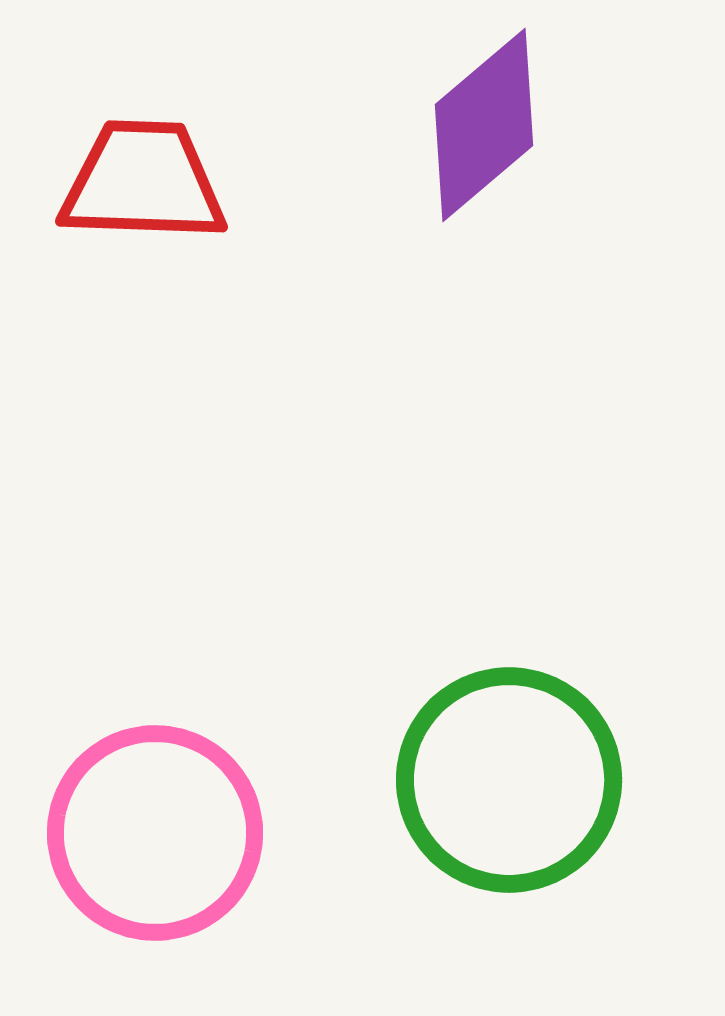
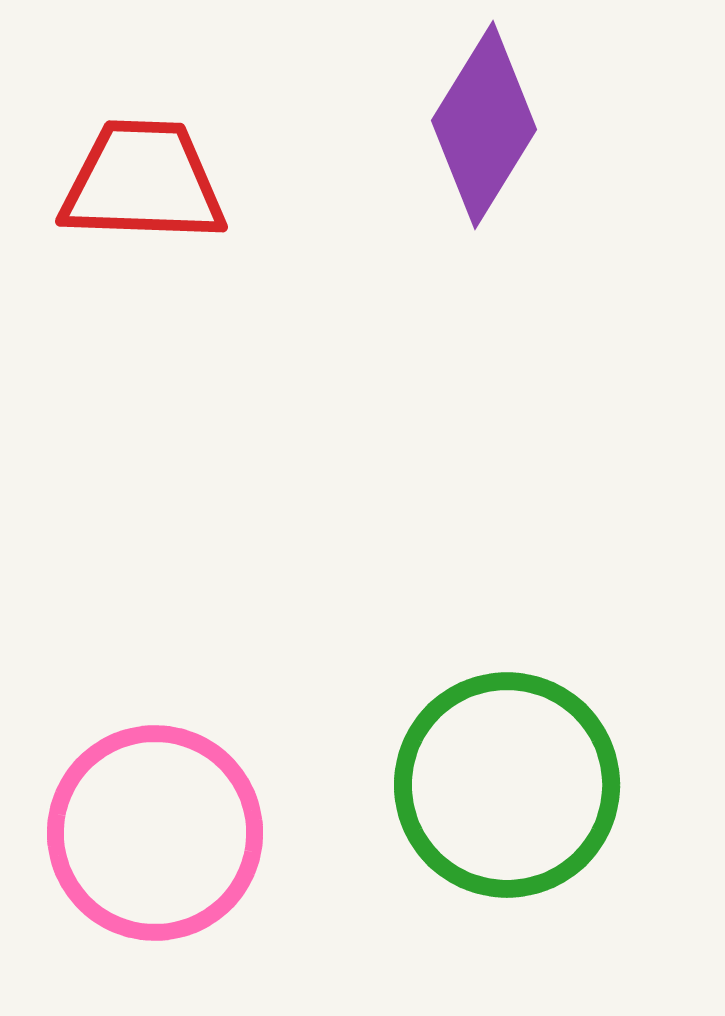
purple diamond: rotated 18 degrees counterclockwise
green circle: moved 2 px left, 5 px down
